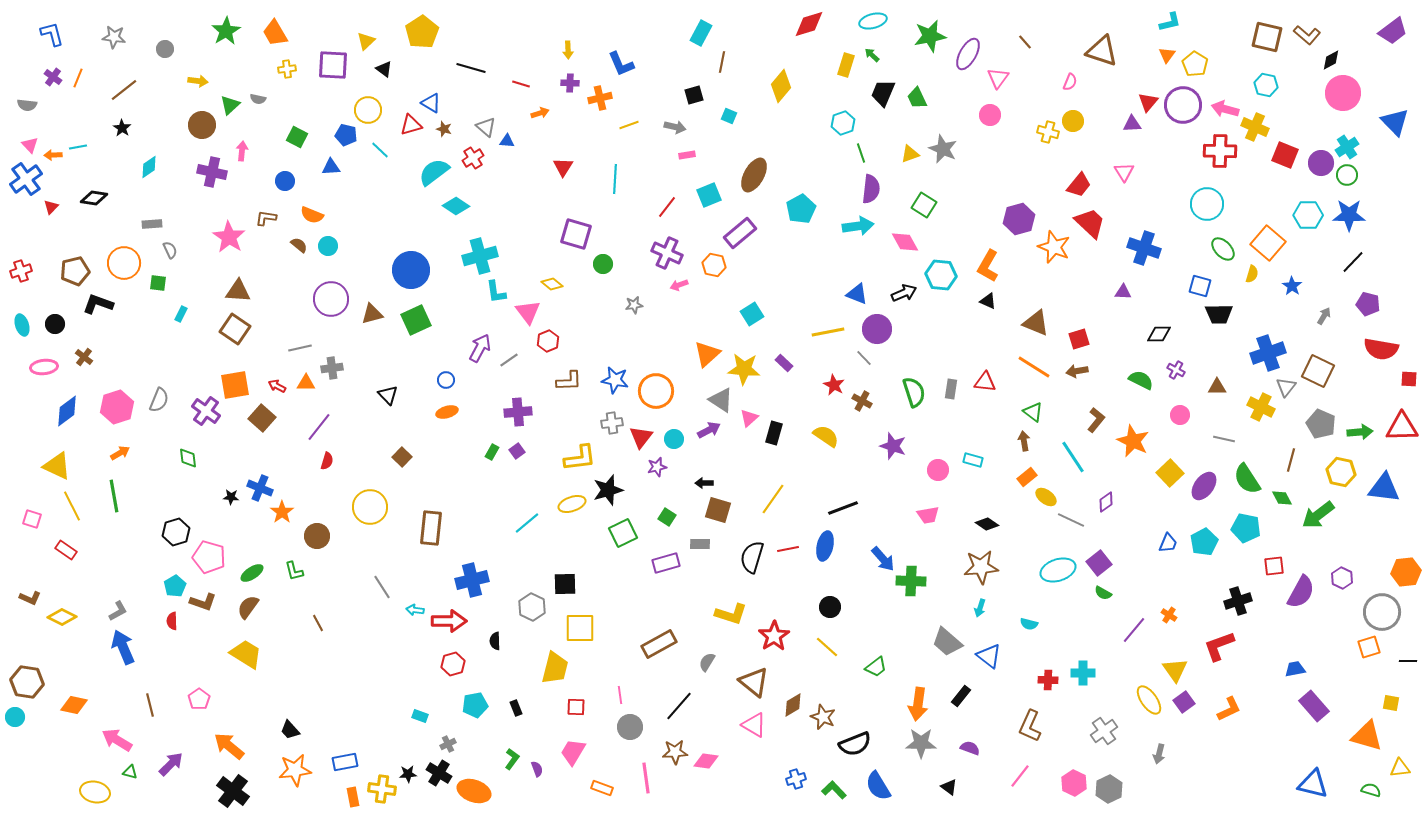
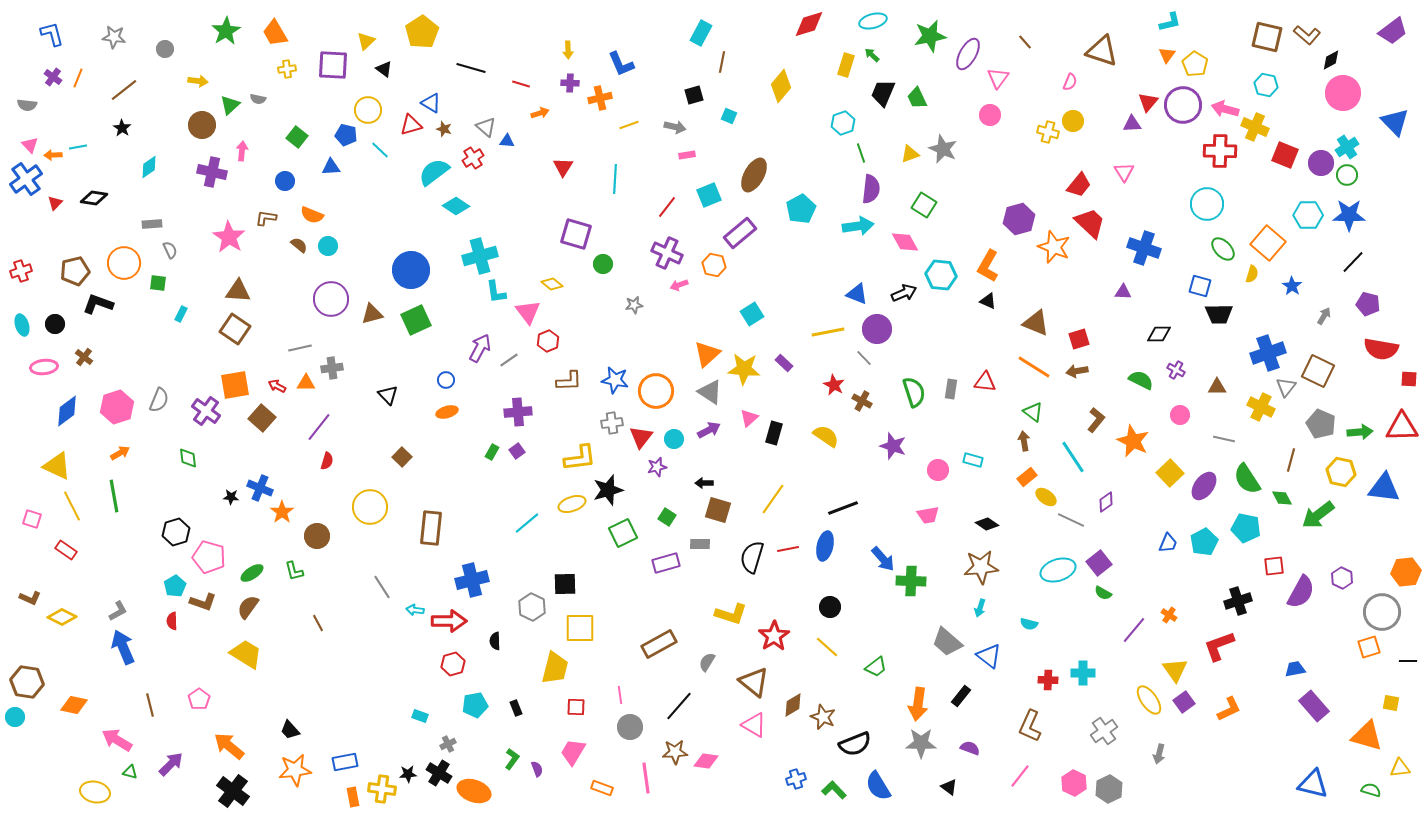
green square at (297, 137): rotated 10 degrees clockwise
red triangle at (51, 207): moved 4 px right, 4 px up
gray triangle at (721, 400): moved 11 px left, 8 px up
